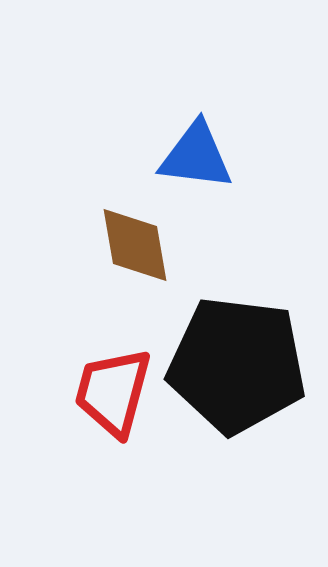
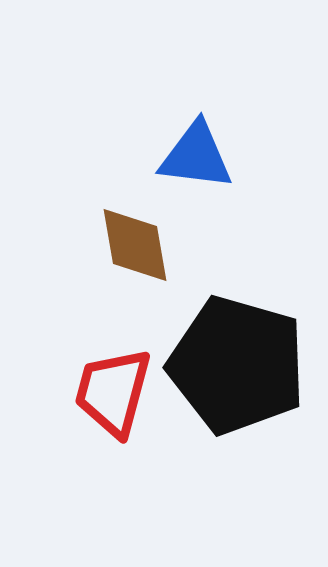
black pentagon: rotated 9 degrees clockwise
